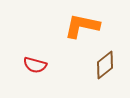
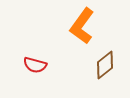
orange L-shape: rotated 66 degrees counterclockwise
